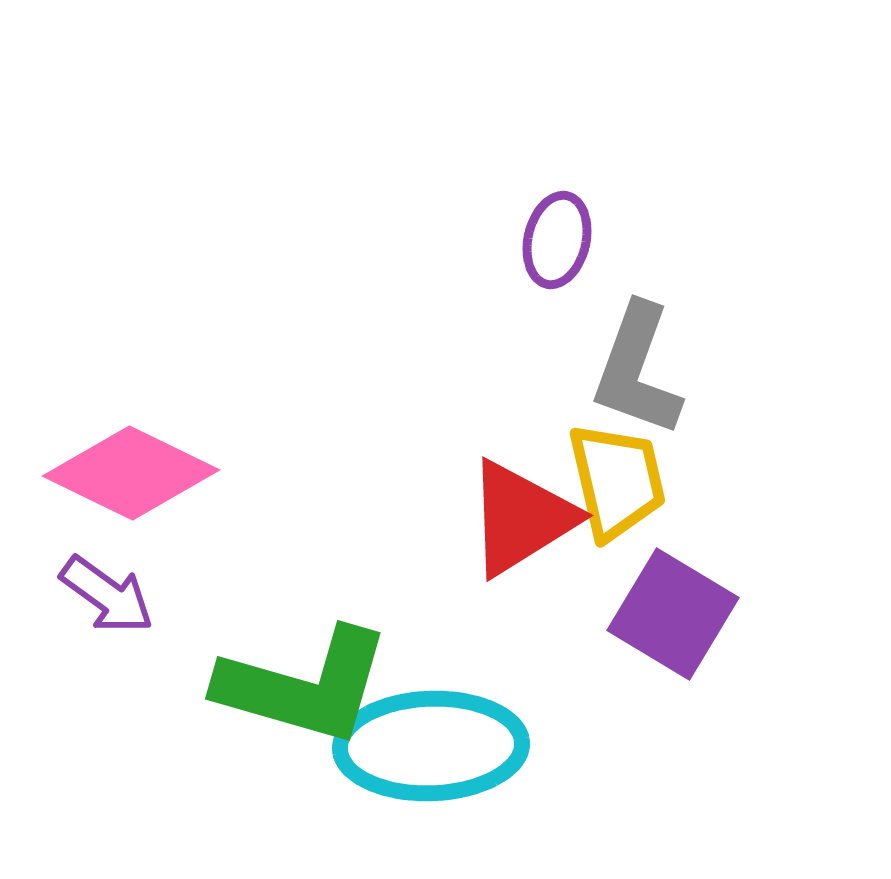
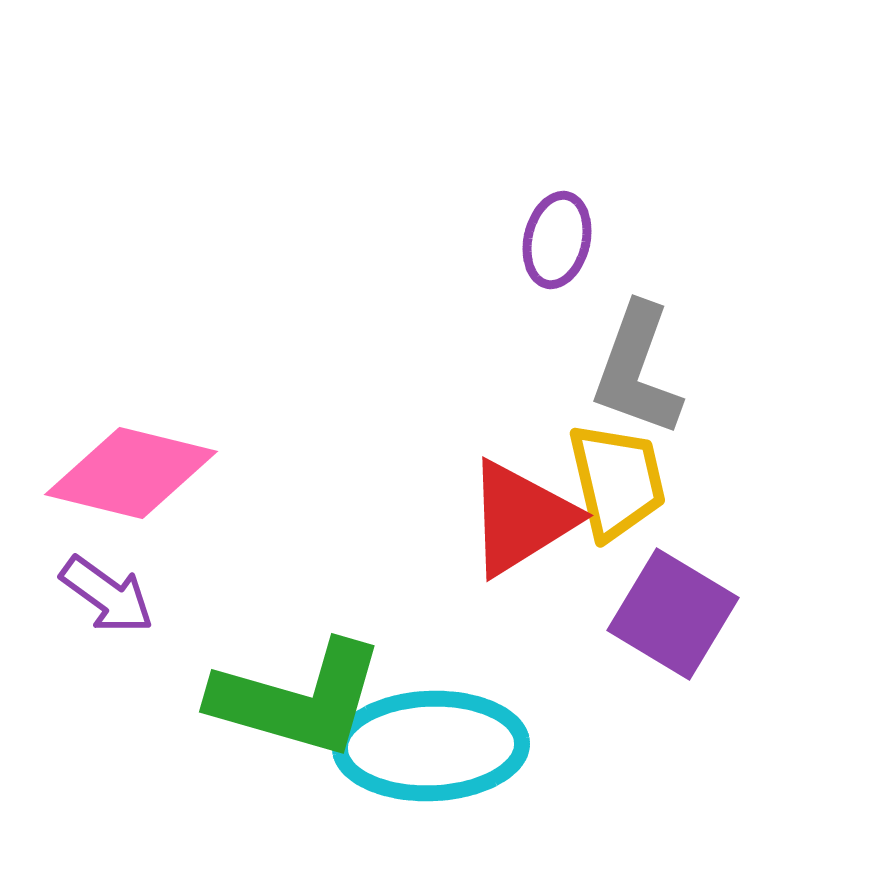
pink diamond: rotated 12 degrees counterclockwise
green L-shape: moved 6 px left, 13 px down
